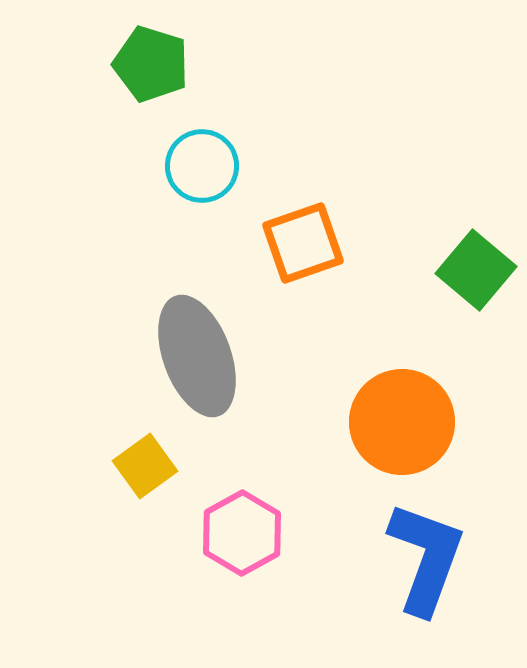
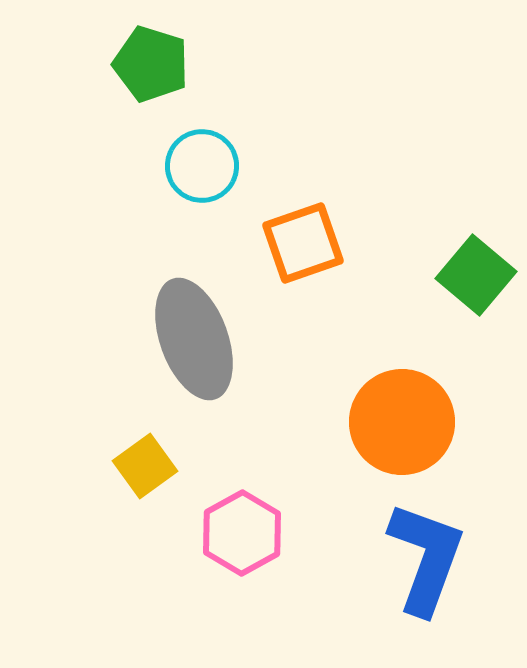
green square: moved 5 px down
gray ellipse: moved 3 px left, 17 px up
